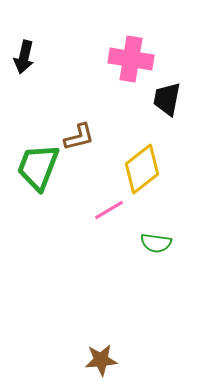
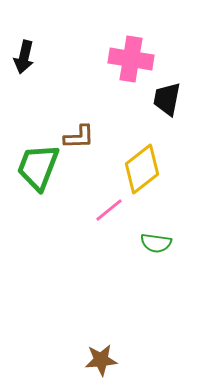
brown L-shape: rotated 12 degrees clockwise
pink line: rotated 8 degrees counterclockwise
